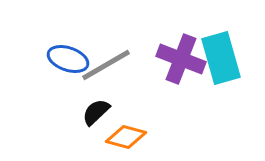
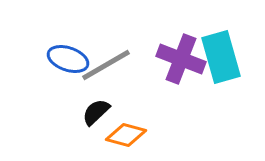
cyan rectangle: moved 1 px up
orange diamond: moved 2 px up
